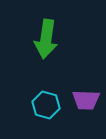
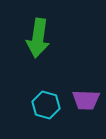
green arrow: moved 8 px left, 1 px up
